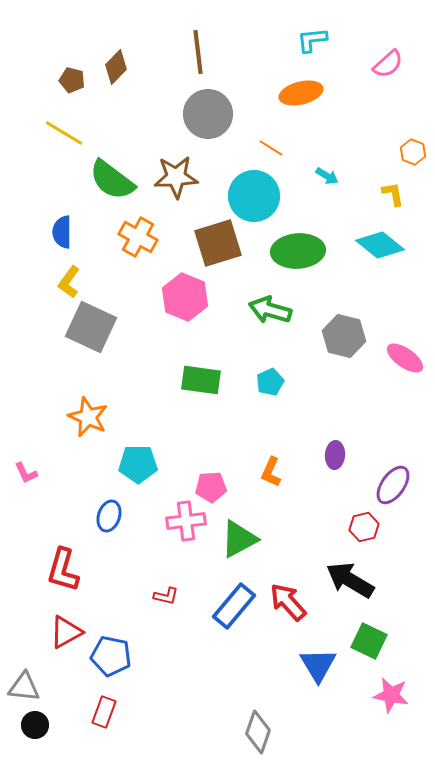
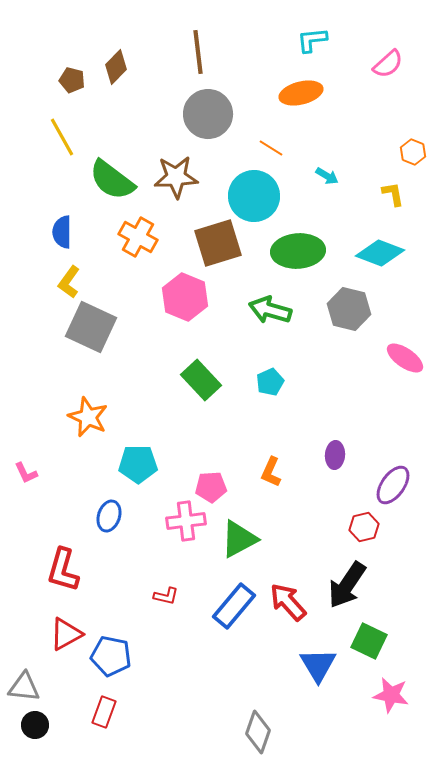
yellow line at (64, 133): moved 2 px left, 4 px down; rotated 30 degrees clockwise
cyan diamond at (380, 245): moved 8 px down; rotated 18 degrees counterclockwise
gray hexagon at (344, 336): moved 5 px right, 27 px up
green rectangle at (201, 380): rotated 39 degrees clockwise
black arrow at (350, 580): moved 3 px left, 5 px down; rotated 87 degrees counterclockwise
red triangle at (66, 632): moved 2 px down
